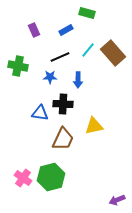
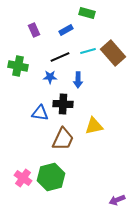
cyan line: moved 1 px down; rotated 35 degrees clockwise
